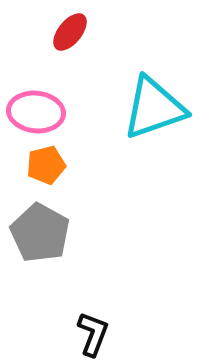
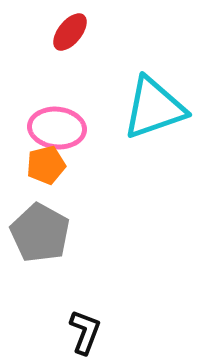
pink ellipse: moved 21 px right, 16 px down
black L-shape: moved 8 px left, 2 px up
